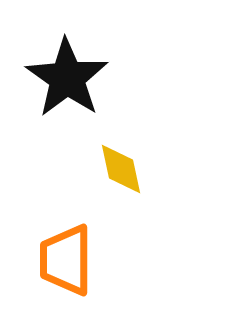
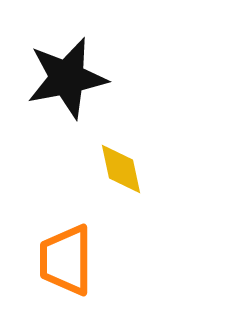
black star: rotated 26 degrees clockwise
